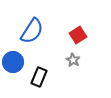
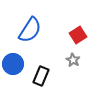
blue semicircle: moved 2 px left, 1 px up
blue circle: moved 2 px down
black rectangle: moved 2 px right, 1 px up
